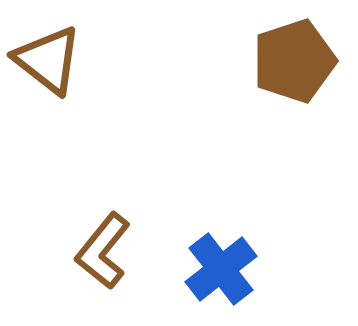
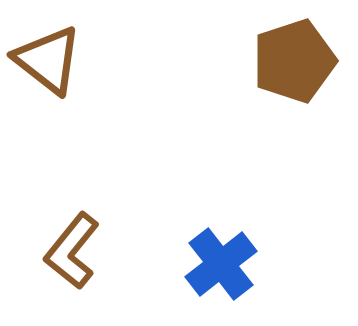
brown L-shape: moved 31 px left
blue cross: moved 5 px up
